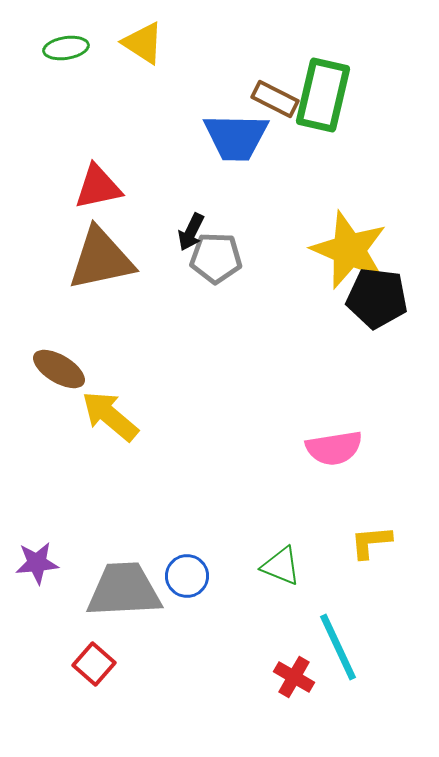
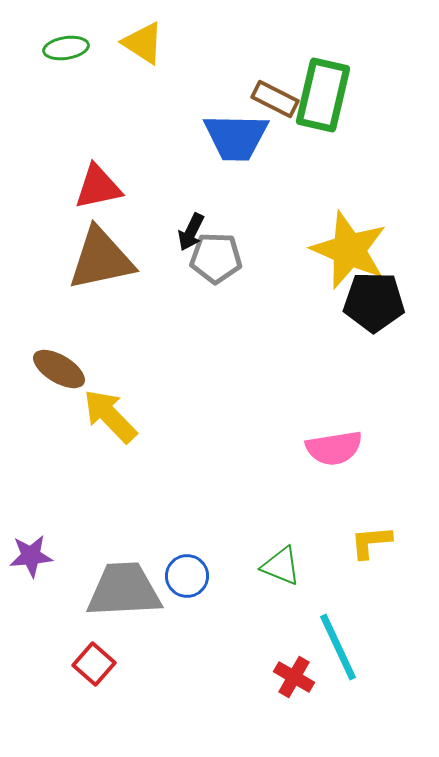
black pentagon: moved 3 px left, 4 px down; rotated 6 degrees counterclockwise
yellow arrow: rotated 6 degrees clockwise
purple star: moved 6 px left, 7 px up
